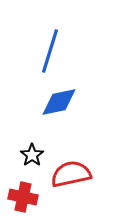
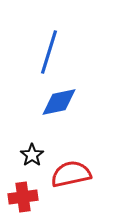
blue line: moved 1 px left, 1 px down
red cross: rotated 20 degrees counterclockwise
